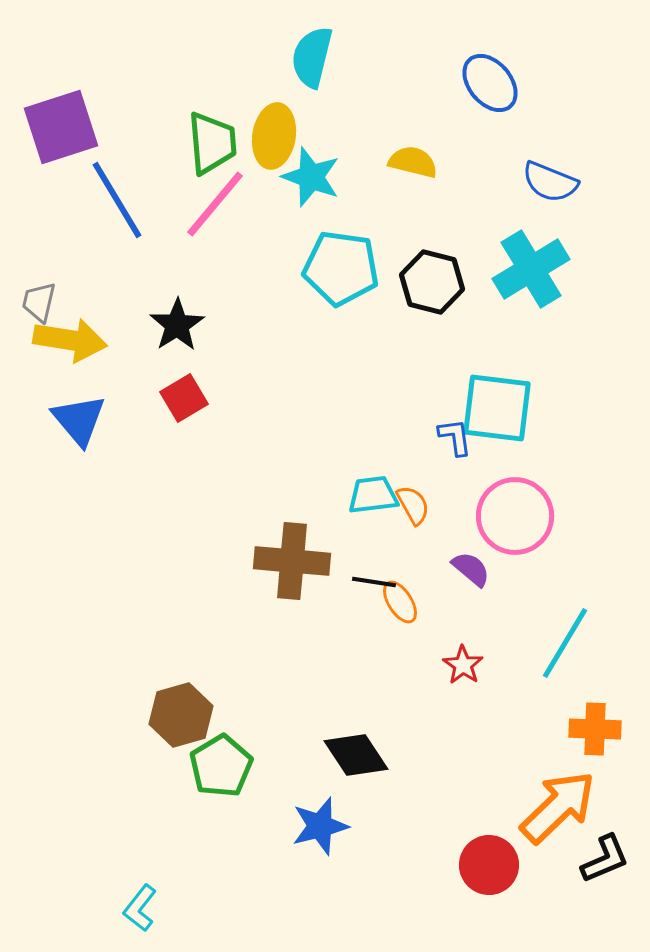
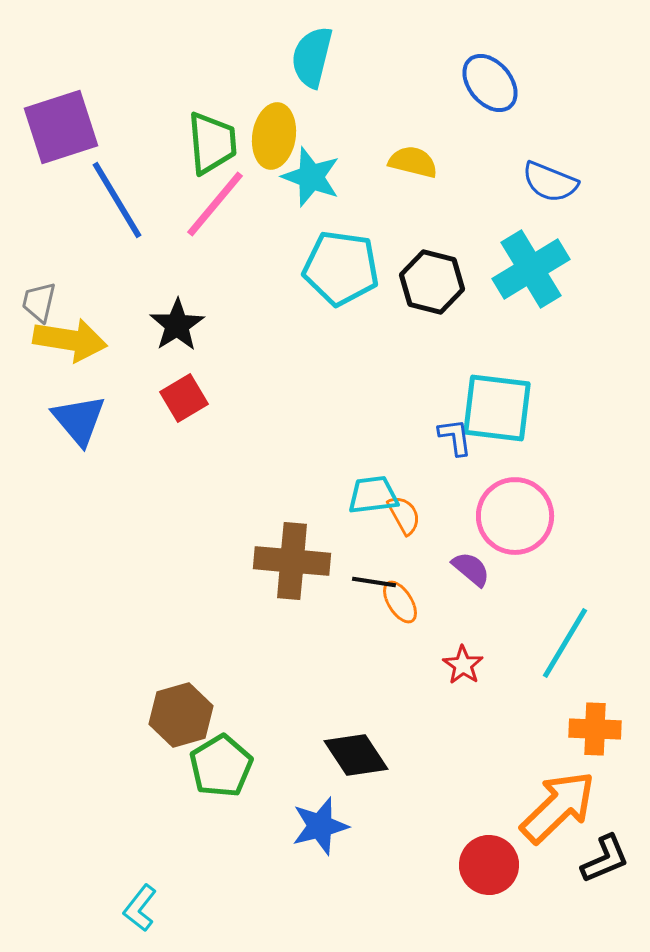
orange semicircle: moved 9 px left, 10 px down
